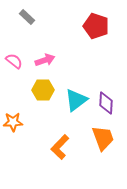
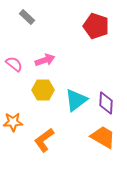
pink semicircle: moved 3 px down
orange trapezoid: moved 1 px up; rotated 40 degrees counterclockwise
orange L-shape: moved 16 px left, 7 px up; rotated 10 degrees clockwise
